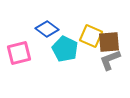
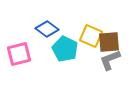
pink square: moved 1 px down
